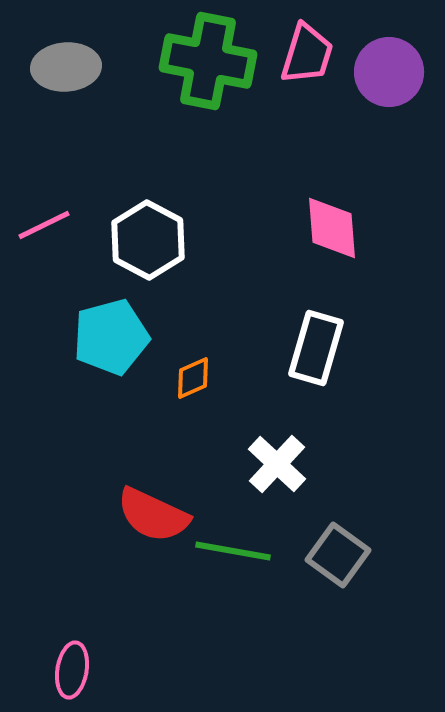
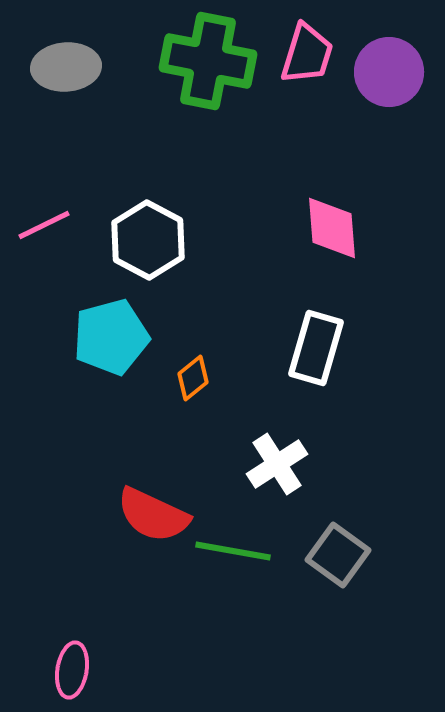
orange diamond: rotated 15 degrees counterclockwise
white cross: rotated 14 degrees clockwise
